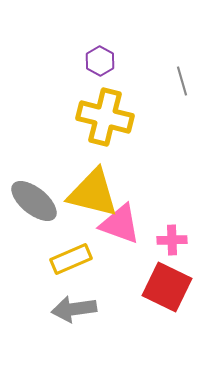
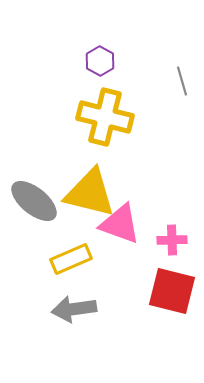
yellow triangle: moved 3 px left
red square: moved 5 px right, 4 px down; rotated 12 degrees counterclockwise
